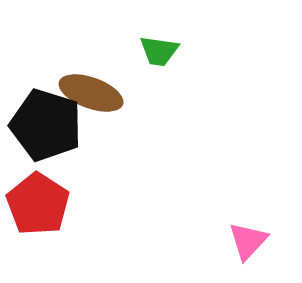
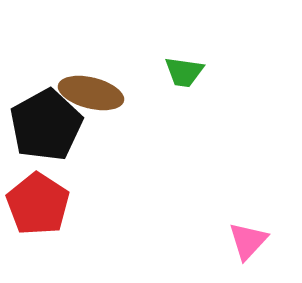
green trapezoid: moved 25 px right, 21 px down
brown ellipse: rotated 6 degrees counterclockwise
black pentagon: rotated 26 degrees clockwise
